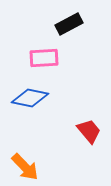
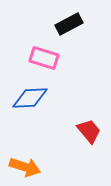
pink rectangle: rotated 20 degrees clockwise
blue diamond: rotated 15 degrees counterclockwise
orange arrow: rotated 28 degrees counterclockwise
